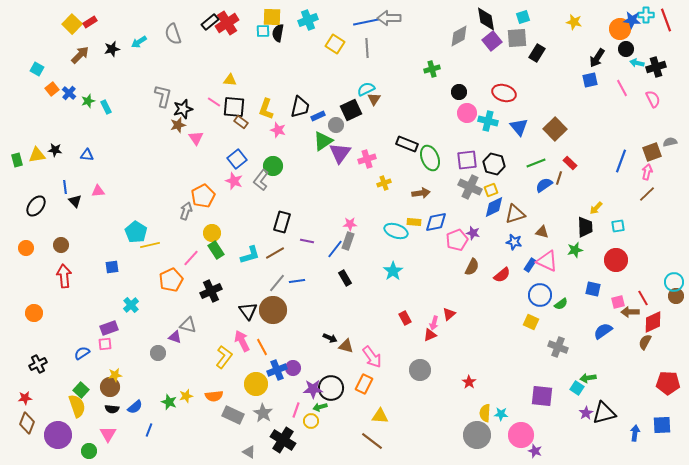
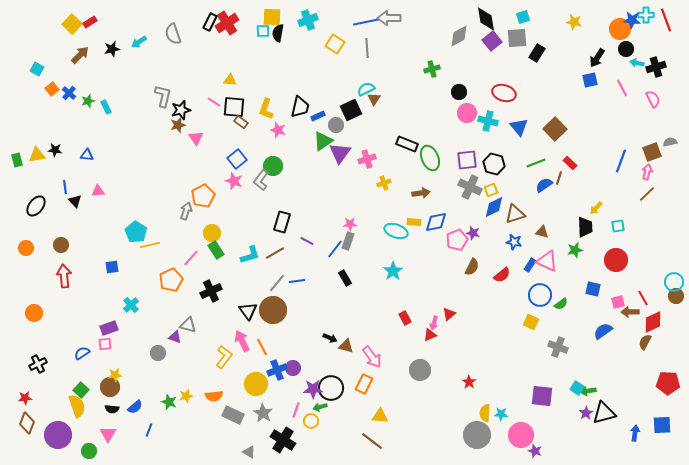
black rectangle at (210, 22): rotated 24 degrees counterclockwise
black star at (183, 109): moved 2 px left, 1 px down
purple line at (307, 241): rotated 16 degrees clockwise
green arrow at (588, 378): moved 13 px down
